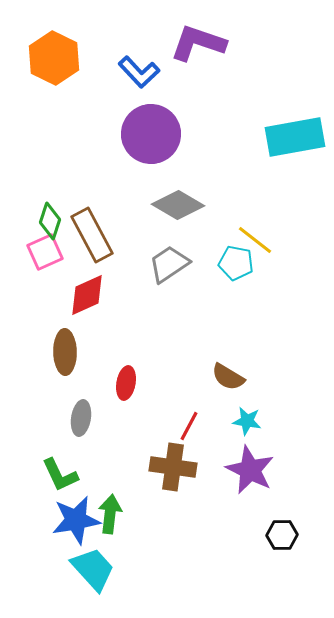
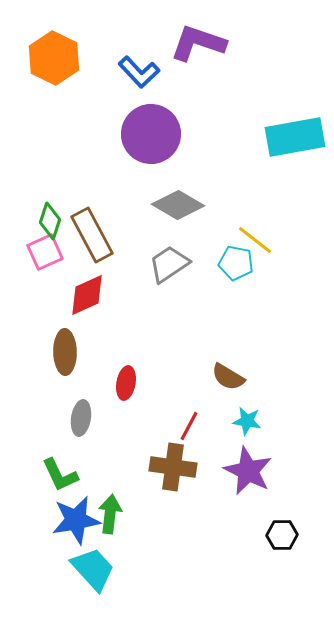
purple star: moved 2 px left, 1 px down
